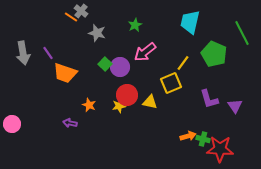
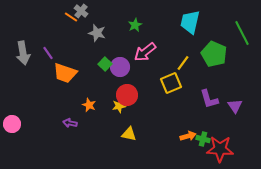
yellow triangle: moved 21 px left, 32 px down
